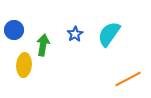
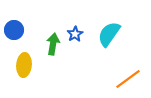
green arrow: moved 10 px right, 1 px up
orange line: rotated 8 degrees counterclockwise
